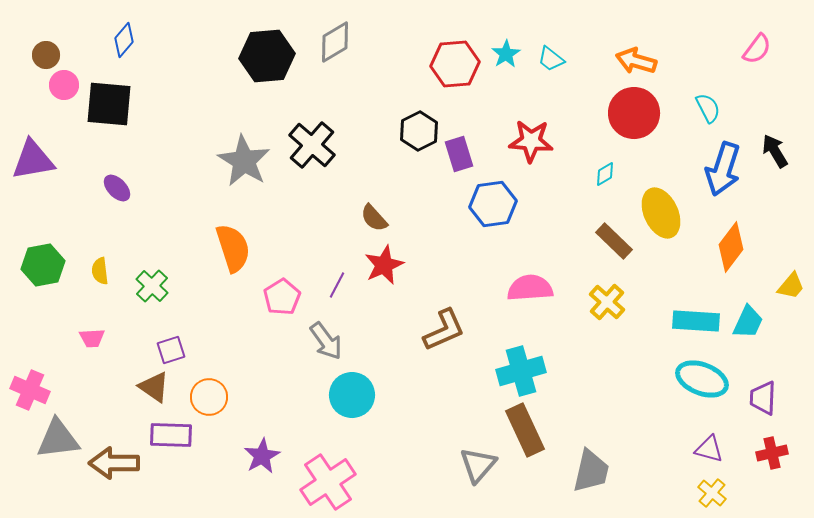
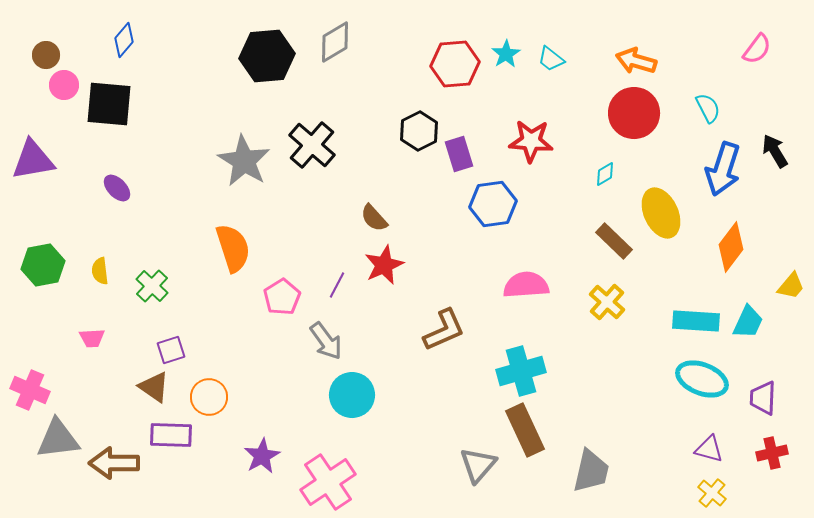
pink semicircle at (530, 288): moved 4 px left, 3 px up
